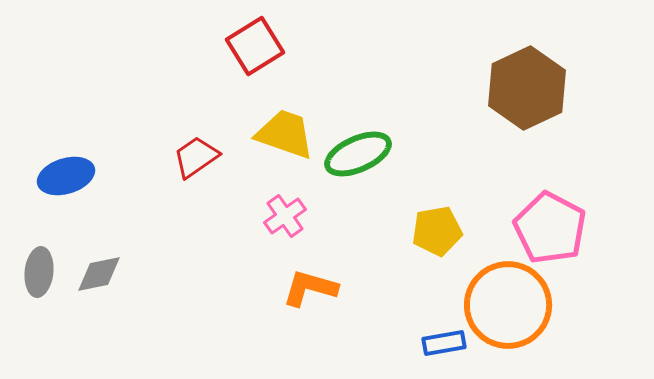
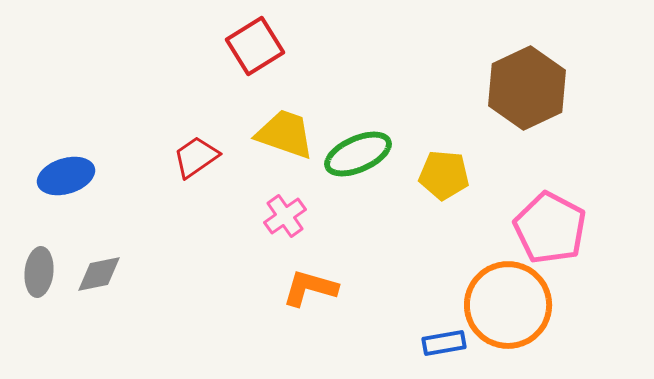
yellow pentagon: moved 7 px right, 56 px up; rotated 15 degrees clockwise
